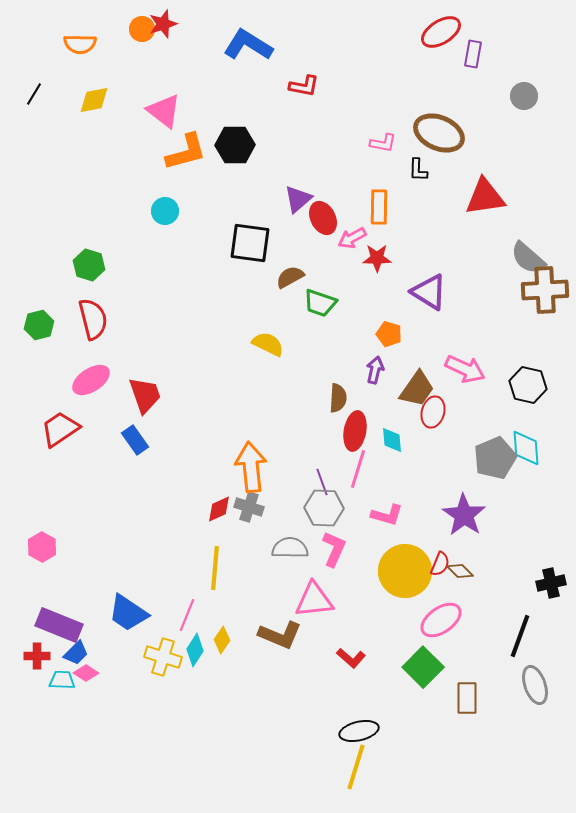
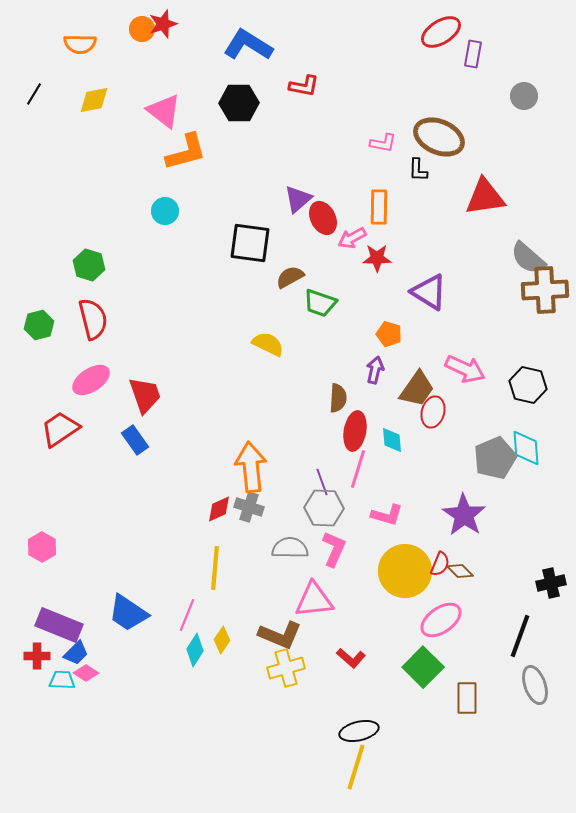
brown ellipse at (439, 133): moved 4 px down
black hexagon at (235, 145): moved 4 px right, 42 px up
yellow cross at (163, 657): moved 123 px right, 11 px down; rotated 33 degrees counterclockwise
